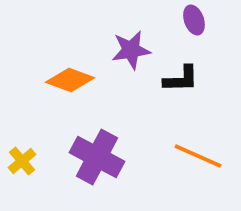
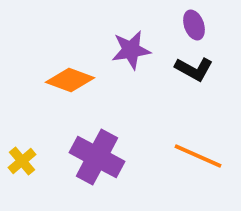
purple ellipse: moved 5 px down
black L-shape: moved 13 px right, 10 px up; rotated 30 degrees clockwise
